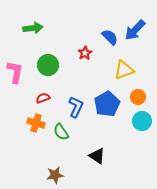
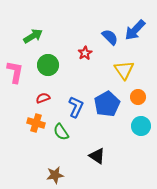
green arrow: moved 8 px down; rotated 24 degrees counterclockwise
yellow triangle: rotated 45 degrees counterclockwise
cyan circle: moved 1 px left, 5 px down
